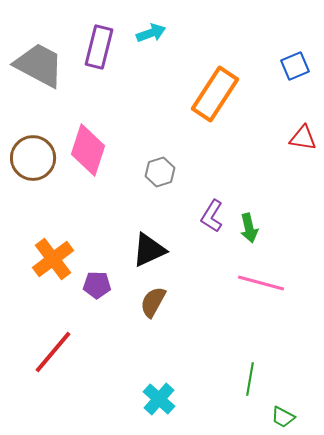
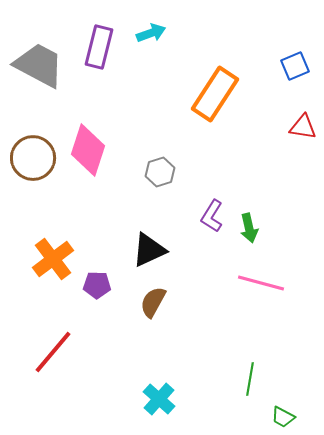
red triangle: moved 11 px up
